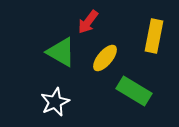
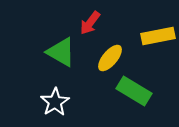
red arrow: moved 2 px right, 1 px down
yellow rectangle: moved 4 px right; rotated 68 degrees clockwise
yellow ellipse: moved 5 px right
white star: rotated 8 degrees counterclockwise
